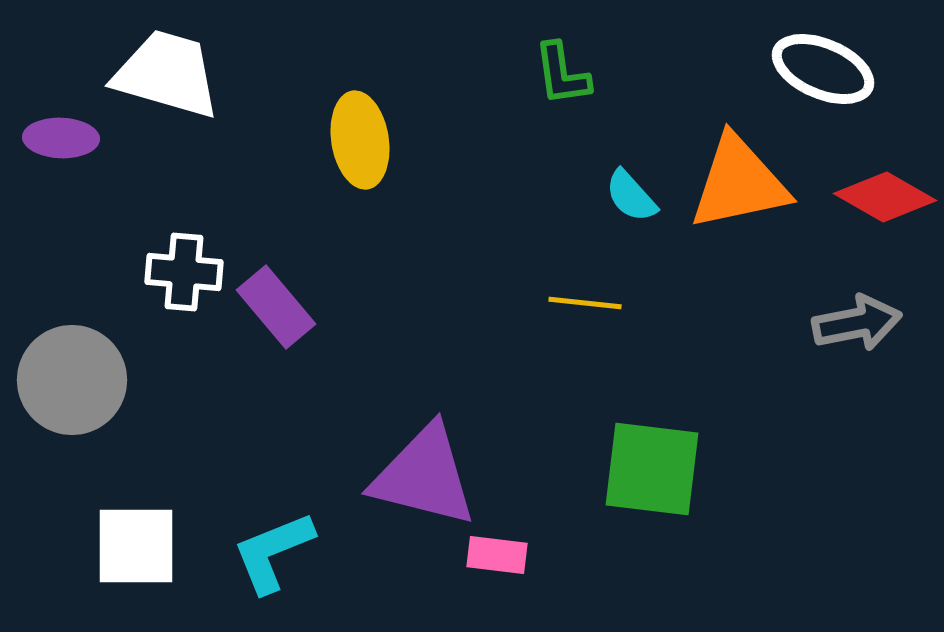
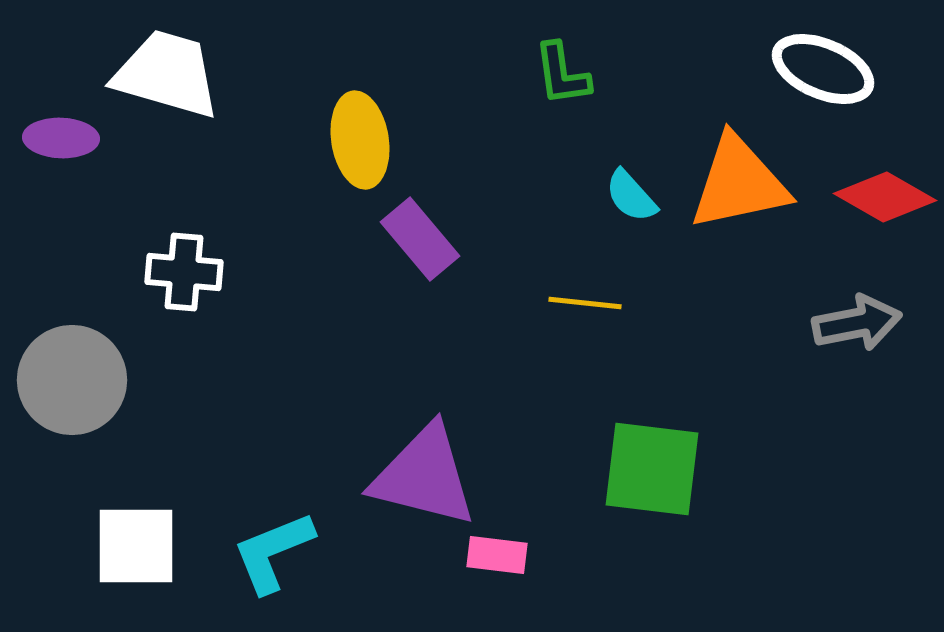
purple rectangle: moved 144 px right, 68 px up
